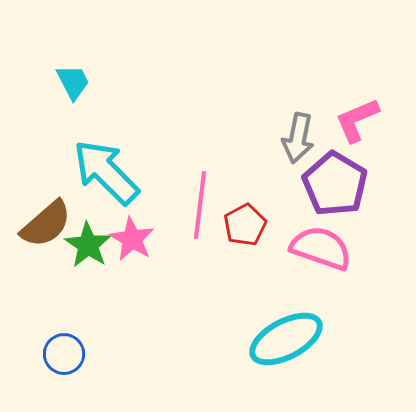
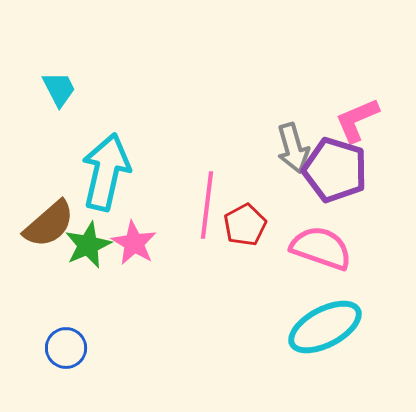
cyan trapezoid: moved 14 px left, 7 px down
gray arrow: moved 5 px left, 10 px down; rotated 27 degrees counterclockwise
cyan arrow: rotated 58 degrees clockwise
purple pentagon: moved 14 px up; rotated 14 degrees counterclockwise
pink line: moved 7 px right
brown semicircle: moved 3 px right
pink star: moved 2 px right, 4 px down
green star: rotated 15 degrees clockwise
cyan ellipse: moved 39 px right, 12 px up
blue circle: moved 2 px right, 6 px up
